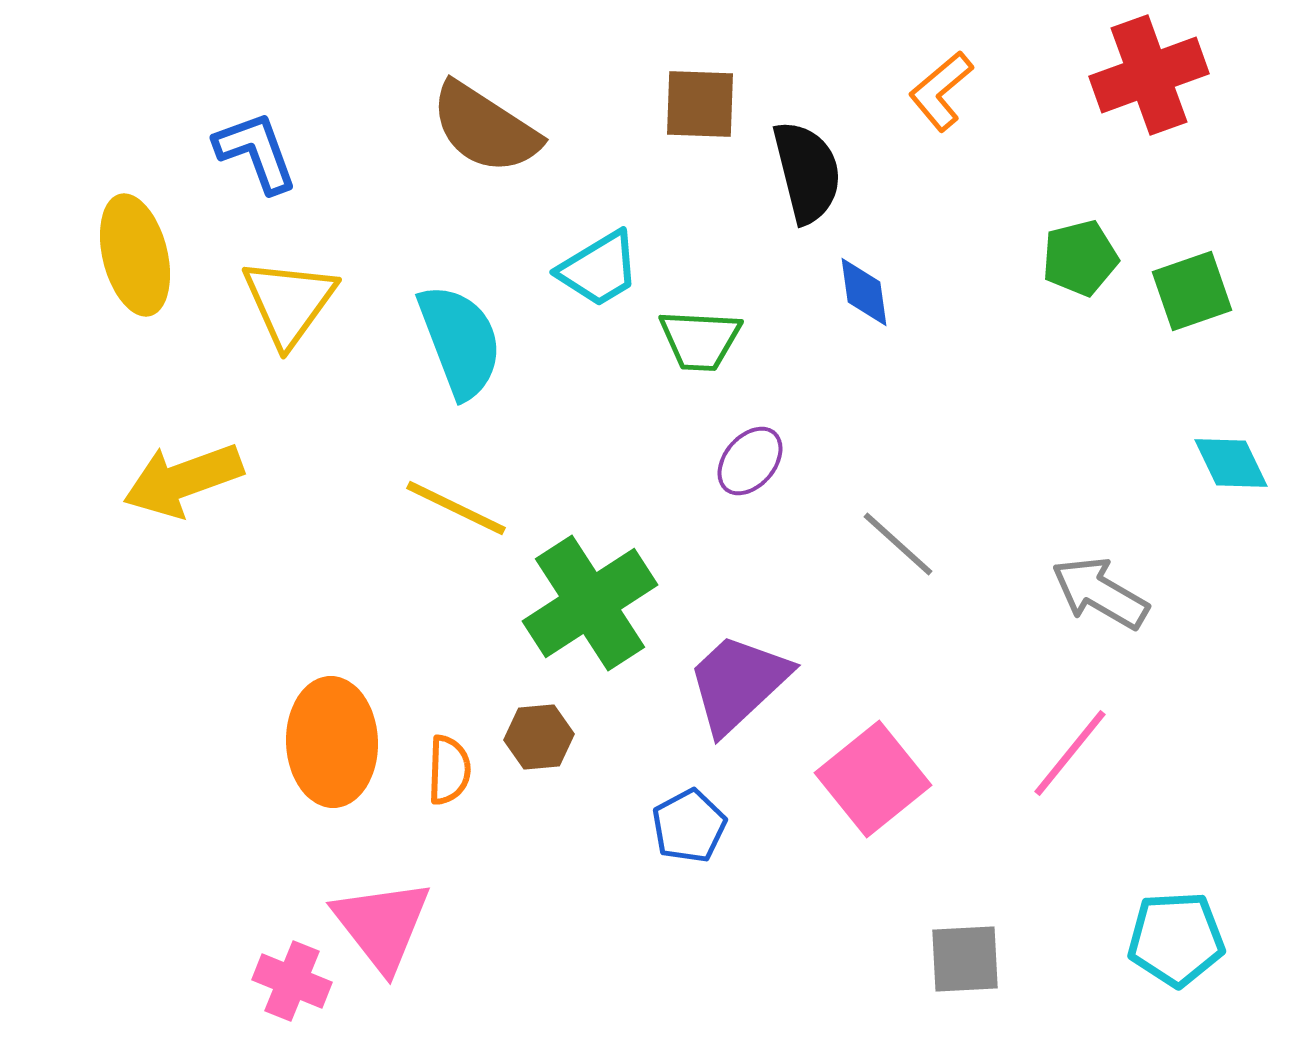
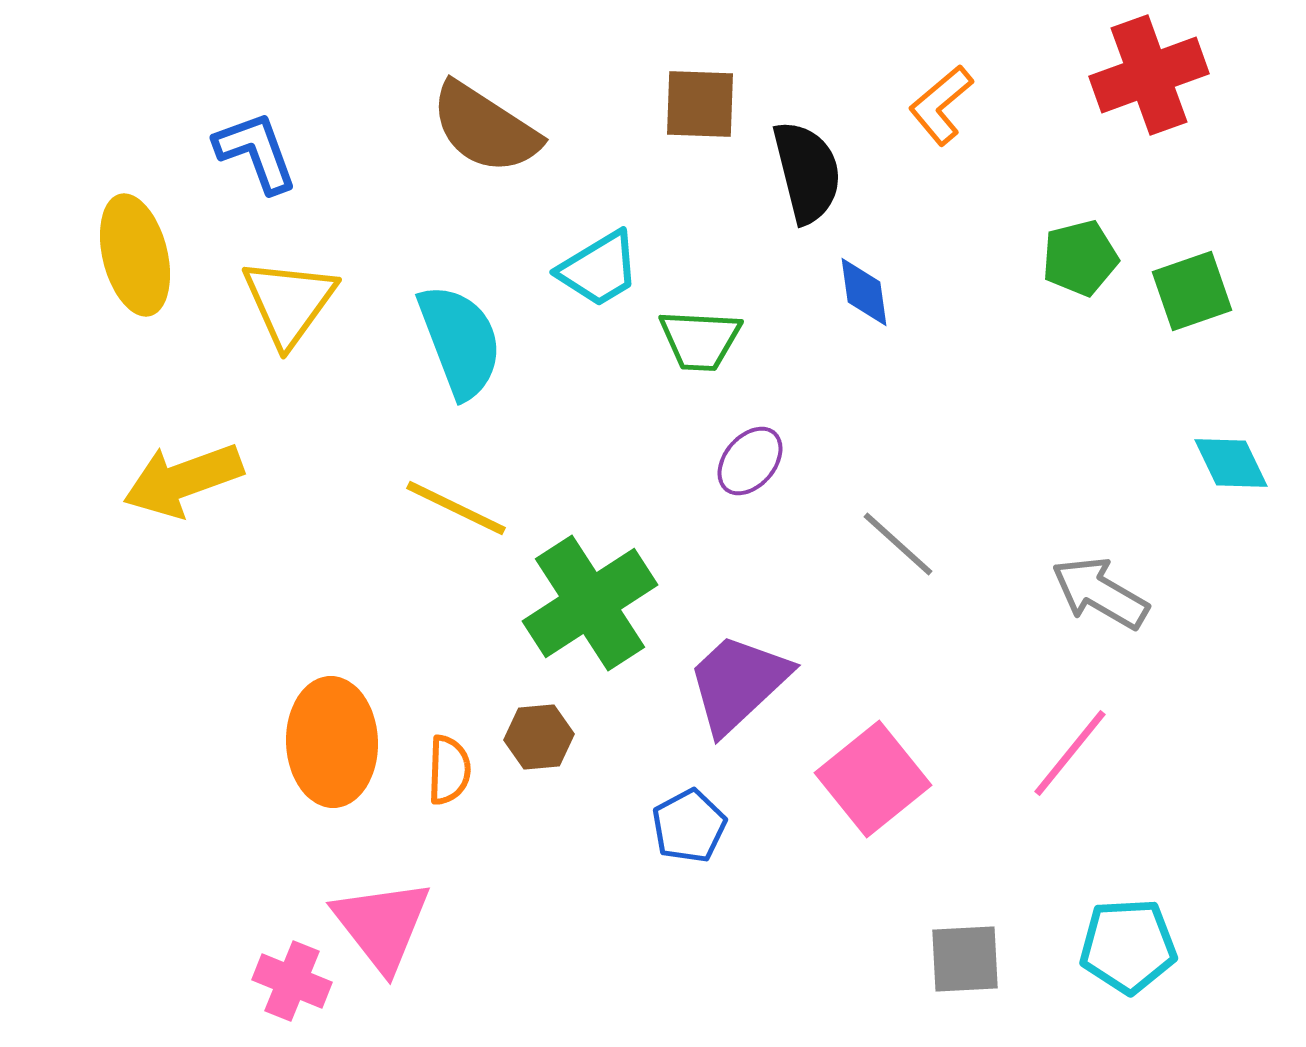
orange L-shape: moved 14 px down
cyan pentagon: moved 48 px left, 7 px down
